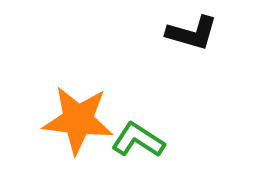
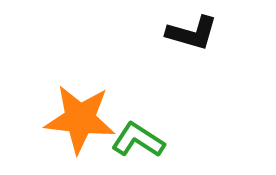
orange star: moved 2 px right, 1 px up
